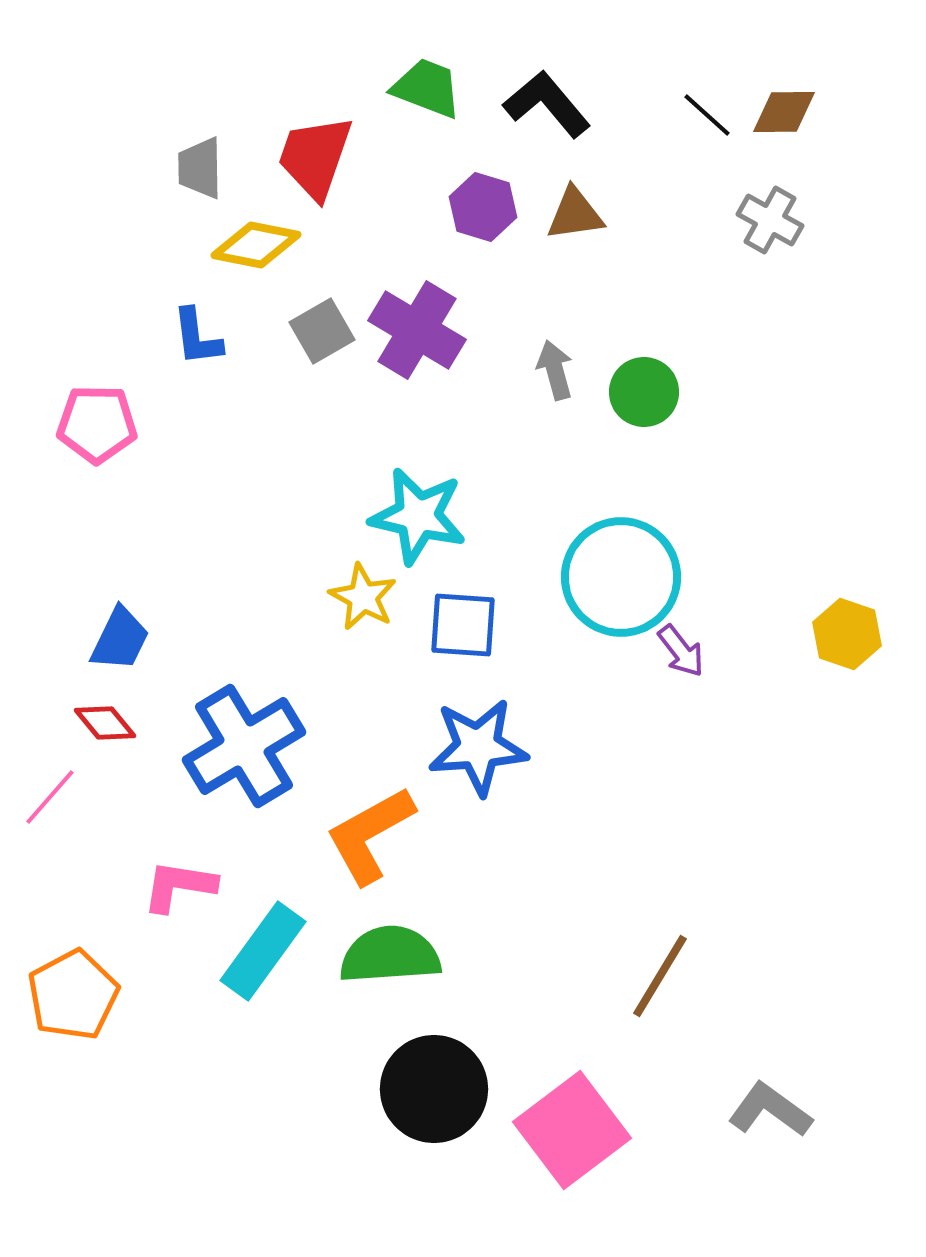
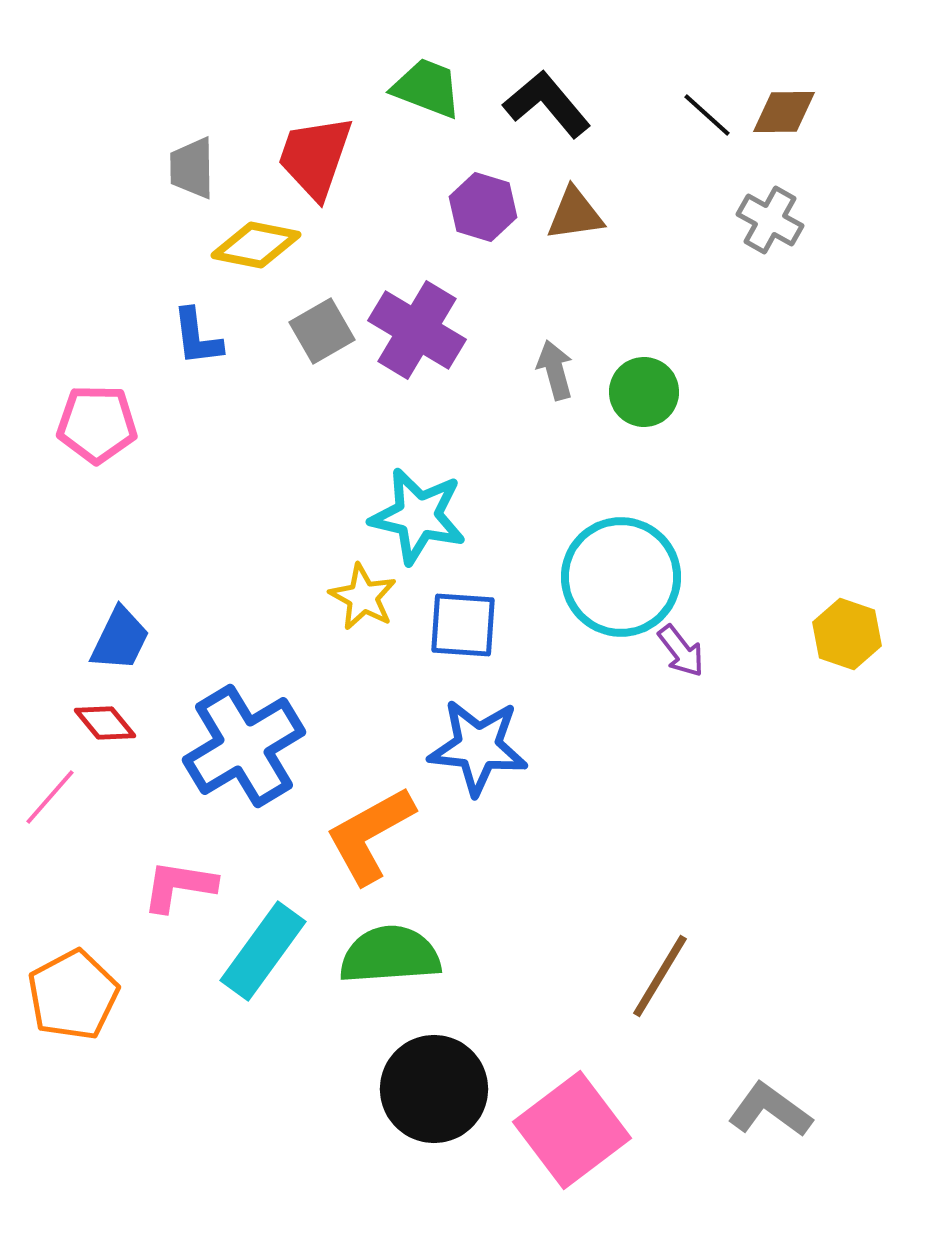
gray trapezoid: moved 8 px left
blue star: rotated 10 degrees clockwise
